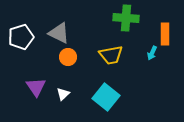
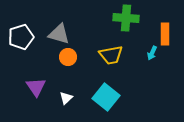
gray triangle: moved 1 px down; rotated 10 degrees counterclockwise
white triangle: moved 3 px right, 4 px down
